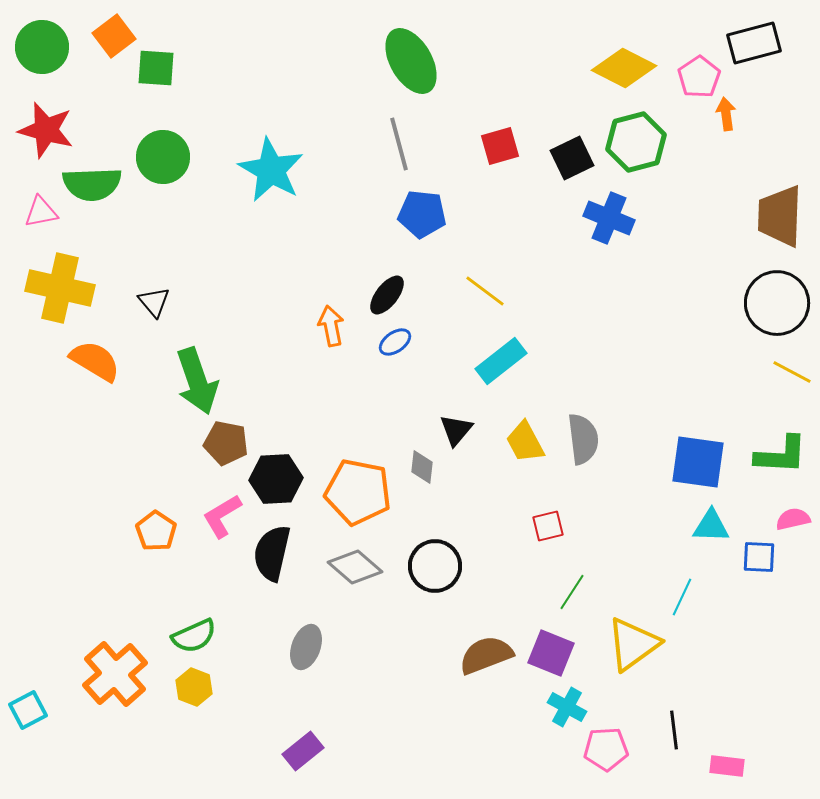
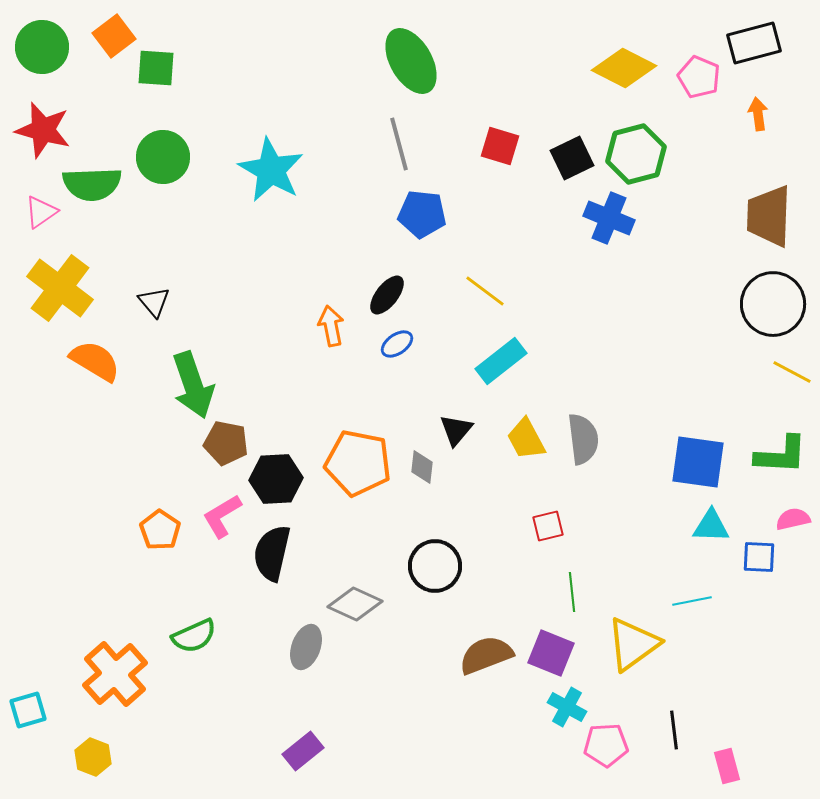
pink pentagon at (699, 77): rotated 15 degrees counterclockwise
orange arrow at (726, 114): moved 32 px right
red star at (46, 130): moved 3 px left
green hexagon at (636, 142): moved 12 px down
red square at (500, 146): rotated 33 degrees clockwise
pink triangle at (41, 212): rotated 24 degrees counterclockwise
brown trapezoid at (780, 216): moved 11 px left
yellow cross at (60, 288): rotated 24 degrees clockwise
black circle at (777, 303): moved 4 px left, 1 px down
blue ellipse at (395, 342): moved 2 px right, 2 px down
green arrow at (197, 381): moved 4 px left, 4 px down
yellow trapezoid at (525, 442): moved 1 px right, 3 px up
orange pentagon at (358, 492): moved 29 px up
orange pentagon at (156, 531): moved 4 px right, 1 px up
gray diamond at (355, 567): moved 37 px down; rotated 16 degrees counterclockwise
green line at (572, 592): rotated 39 degrees counterclockwise
cyan line at (682, 597): moved 10 px right, 4 px down; rotated 54 degrees clockwise
yellow hexagon at (194, 687): moved 101 px left, 70 px down
cyan square at (28, 710): rotated 12 degrees clockwise
pink pentagon at (606, 749): moved 4 px up
pink rectangle at (727, 766): rotated 68 degrees clockwise
